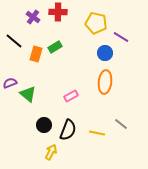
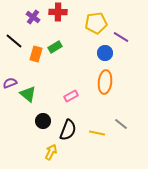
yellow pentagon: rotated 20 degrees counterclockwise
black circle: moved 1 px left, 4 px up
